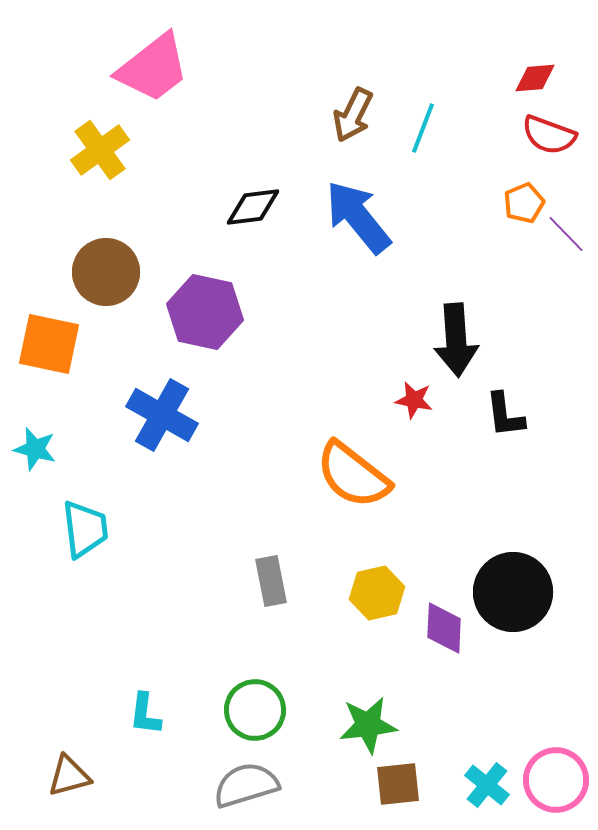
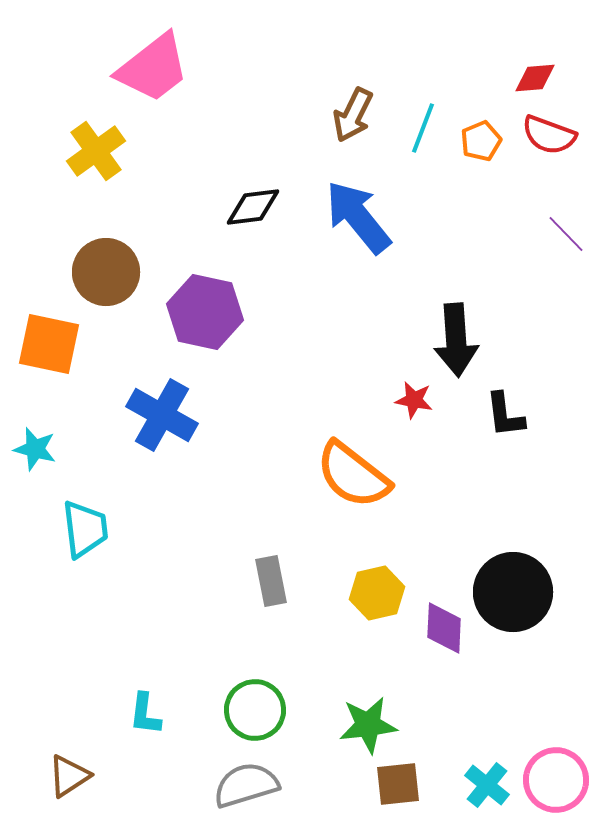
yellow cross: moved 4 px left, 1 px down
orange pentagon: moved 43 px left, 62 px up
brown triangle: rotated 18 degrees counterclockwise
